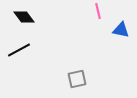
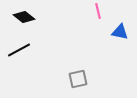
black diamond: rotated 15 degrees counterclockwise
blue triangle: moved 1 px left, 2 px down
gray square: moved 1 px right
